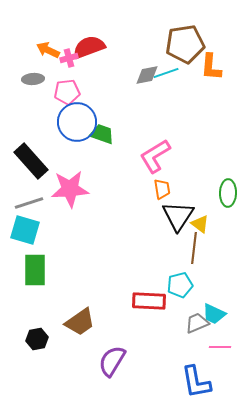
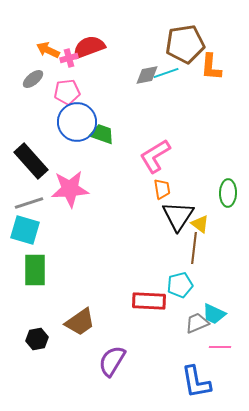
gray ellipse: rotated 35 degrees counterclockwise
